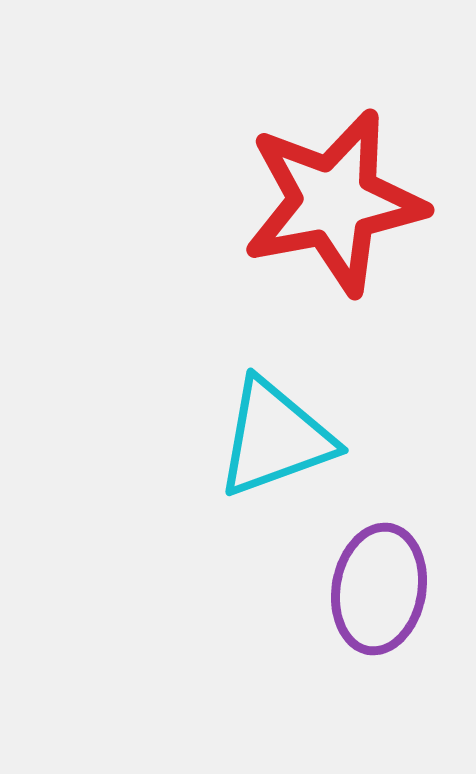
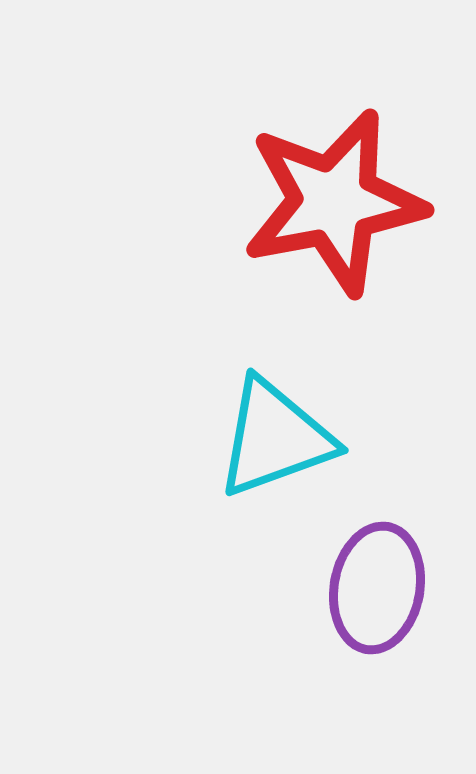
purple ellipse: moved 2 px left, 1 px up
